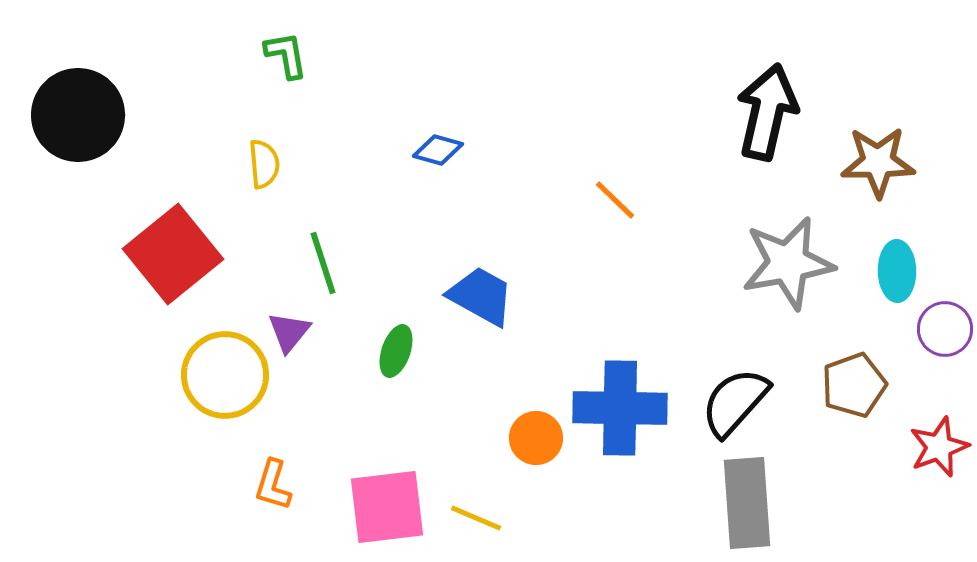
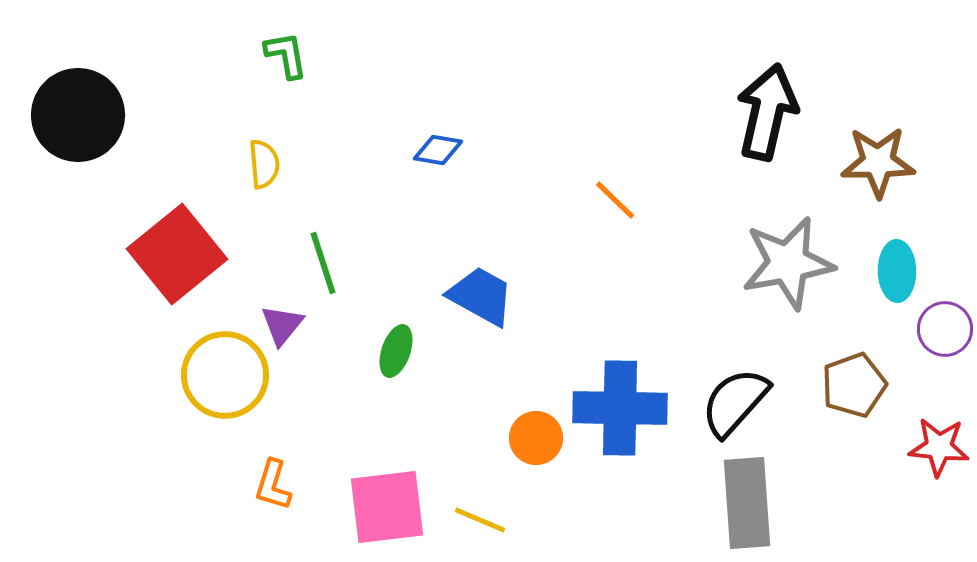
blue diamond: rotated 6 degrees counterclockwise
red square: moved 4 px right
purple triangle: moved 7 px left, 7 px up
red star: rotated 26 degrees clockwise
yellow line: moved 4 px right, 2 px down
